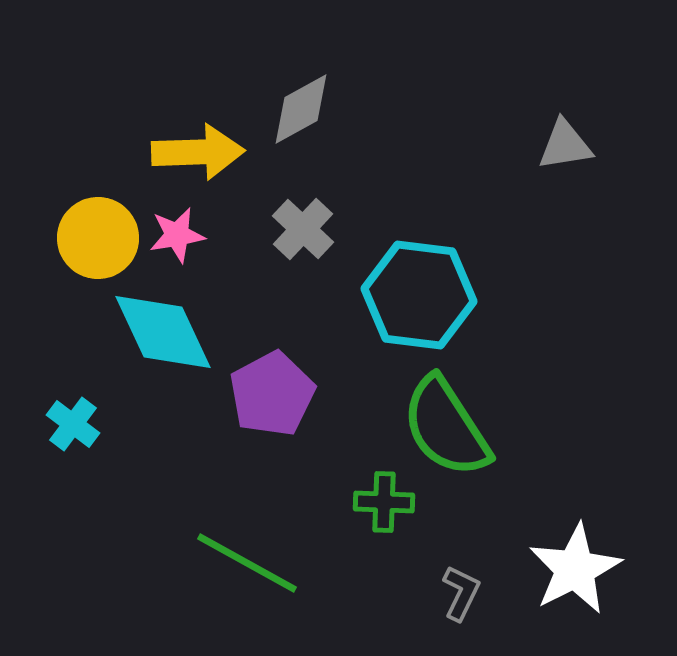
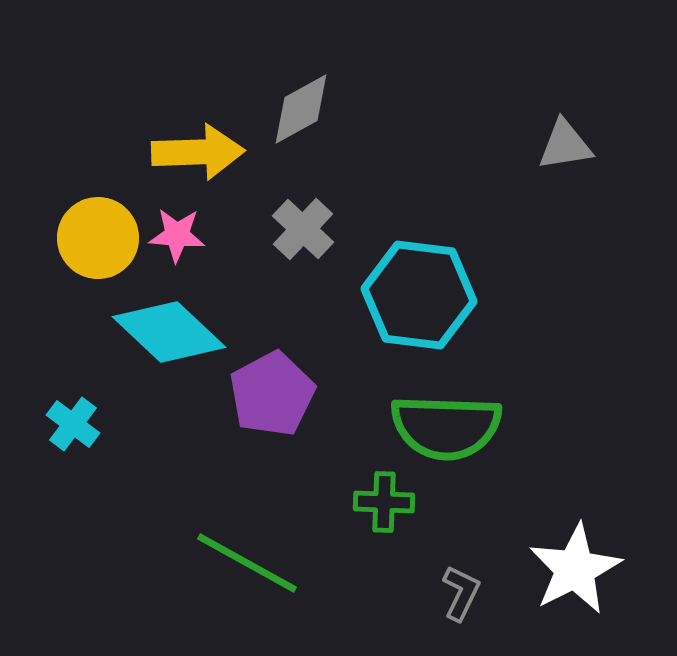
pink star: rotated 14 degrees clockwise
cyan diamond: moved 6 px right; rotated 22 degrees counterclockwise
green semicircle: rotated 55 degrees counterclockwise
